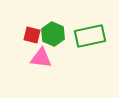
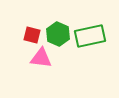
green hexagon: moved 5 px right
